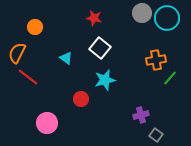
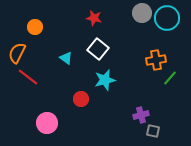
white square: moved 2 px left, 1 px down
gray square: moved 3 px left, 4 px up; rotated 24 degrees counterclockwise
